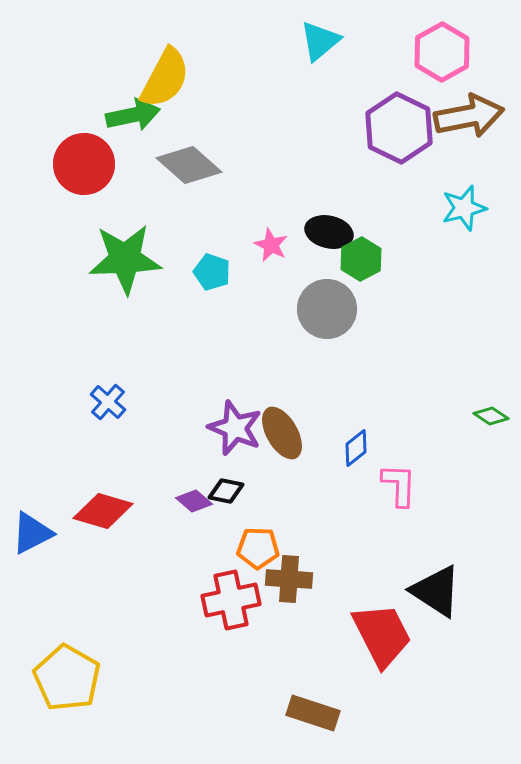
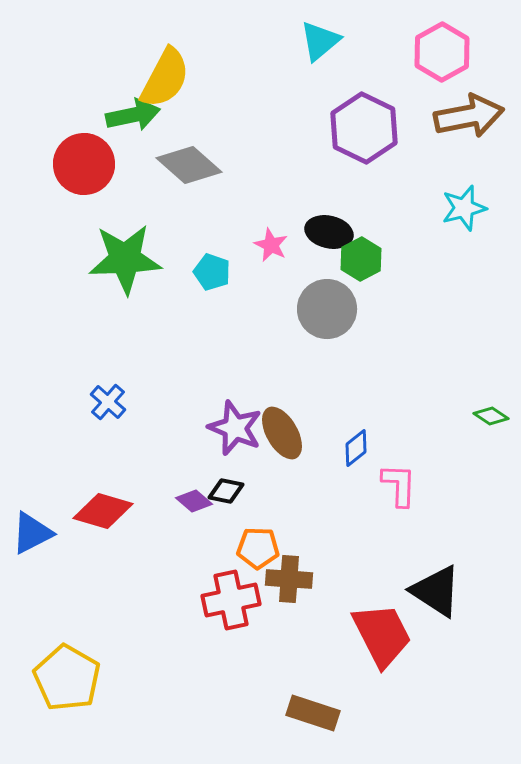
purple hexagon: moved 35 px left
